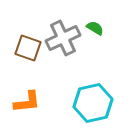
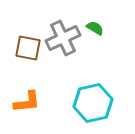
brown square: rotated 8 degrees counterclockwise
